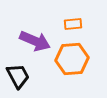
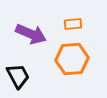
purple arrow: moved 4 px left, 7 px up
